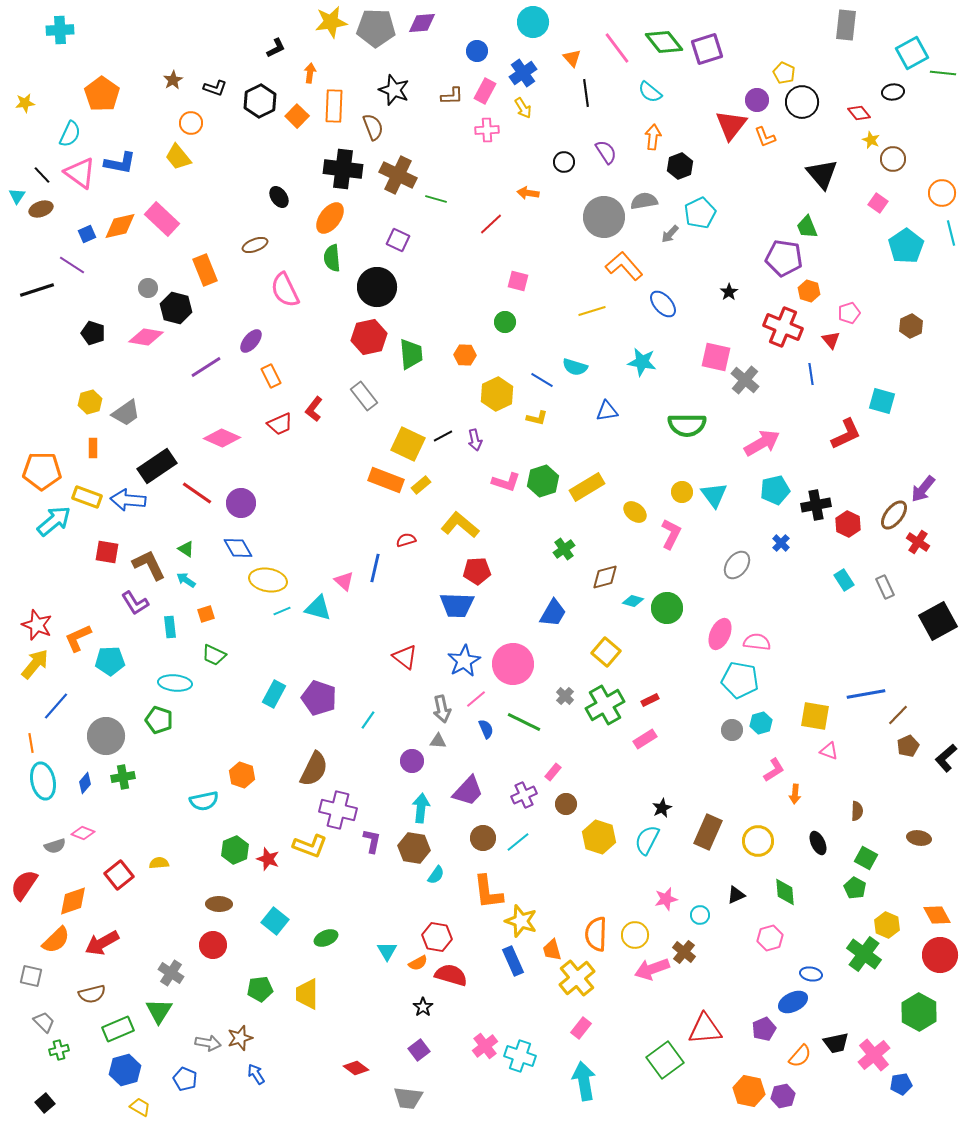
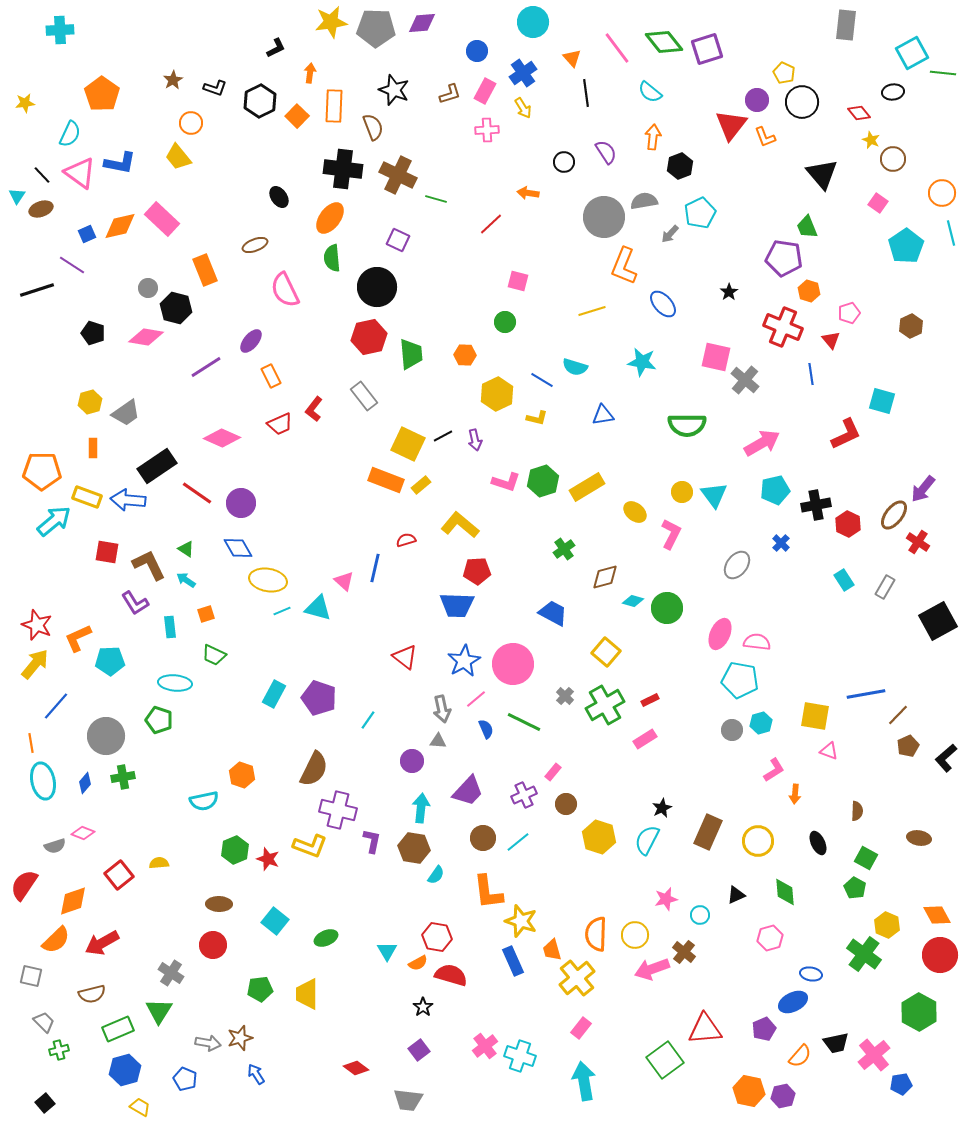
brown L-shape at (452, 96): moved 2 px left, 2 px up; rotated 15 degrees counterclockwise
orange L-shape at (624, 266): rotated 117 degrees counterclockwise
blue triangle at (607, 411): moved 4 px left, 4 px down
gray rectangle at (885, 587): rotated 55 degrees clockwise
blue trapezoid at (553, 613): rotated 92 degrees counterclockwise
gray trapezoid at (408, 1098): moved 2 px down
